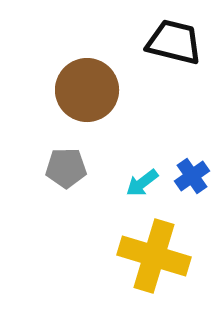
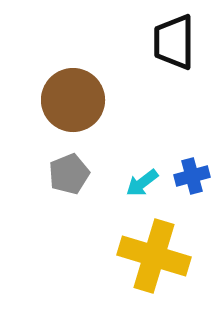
black trapezoid: rotated 104 degrees counterclockwise
brown circle: moved 14 px left, 10 px down
gray pentagon: moved 3 px right, 6 px down; rotated 21 degrees counterclockwise
blue cross: rotated 20 degrees clockwise
